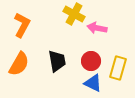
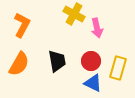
pink arrow: rotated 114 degrees counterclockwise
